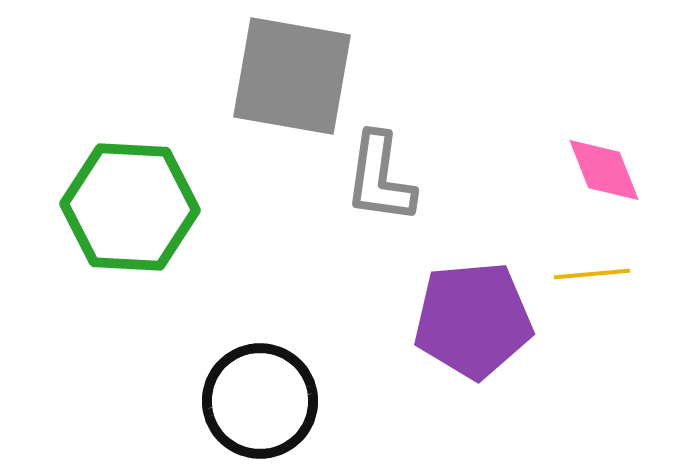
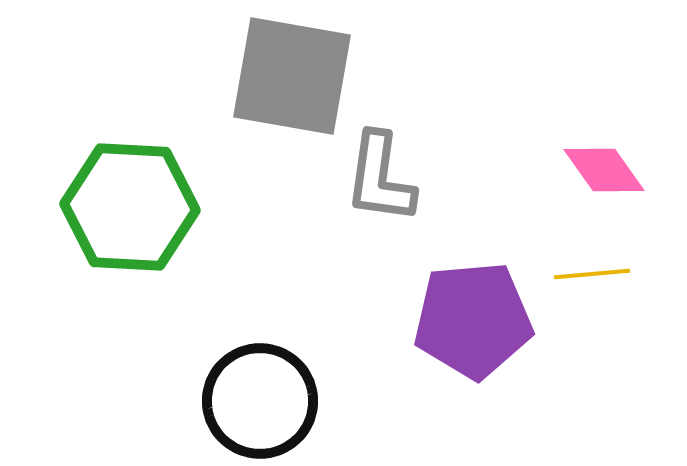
pink diamond: rotated 14 degrees counterclockwise
